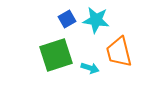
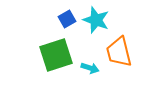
cyan star: rotated 12 degrees clockwise
